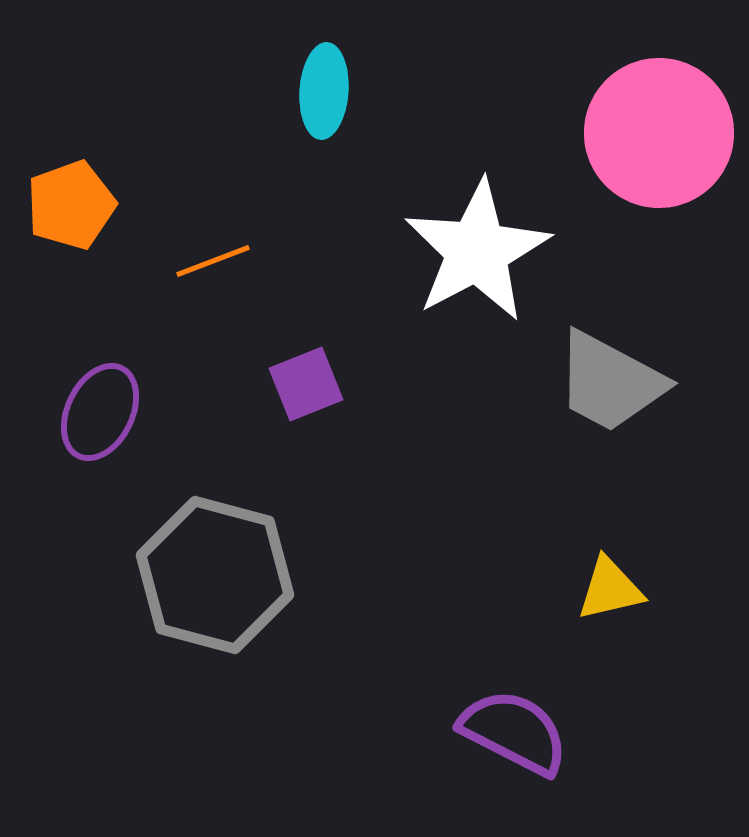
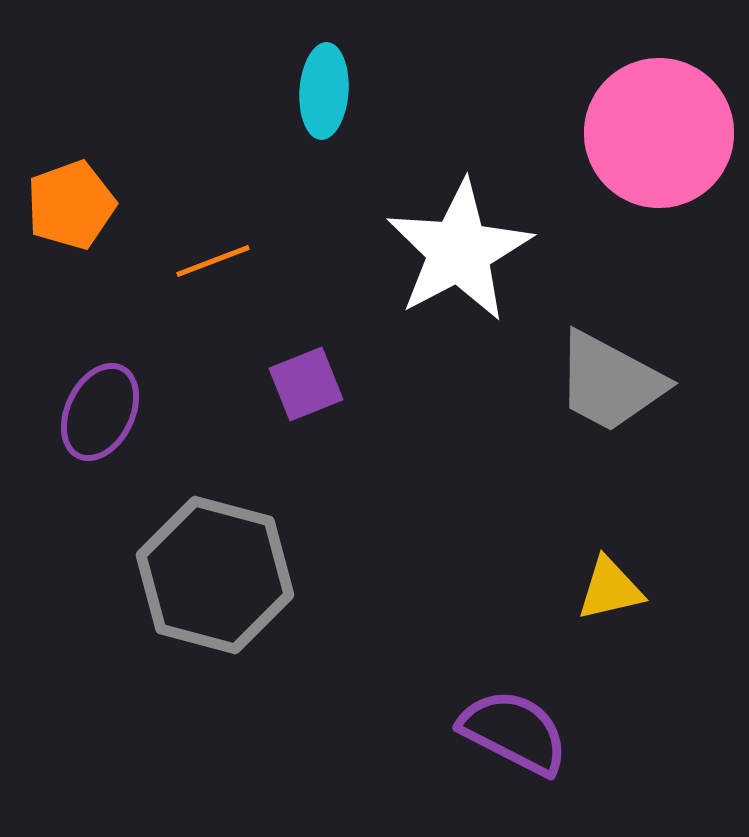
white star: moved 18 px left
